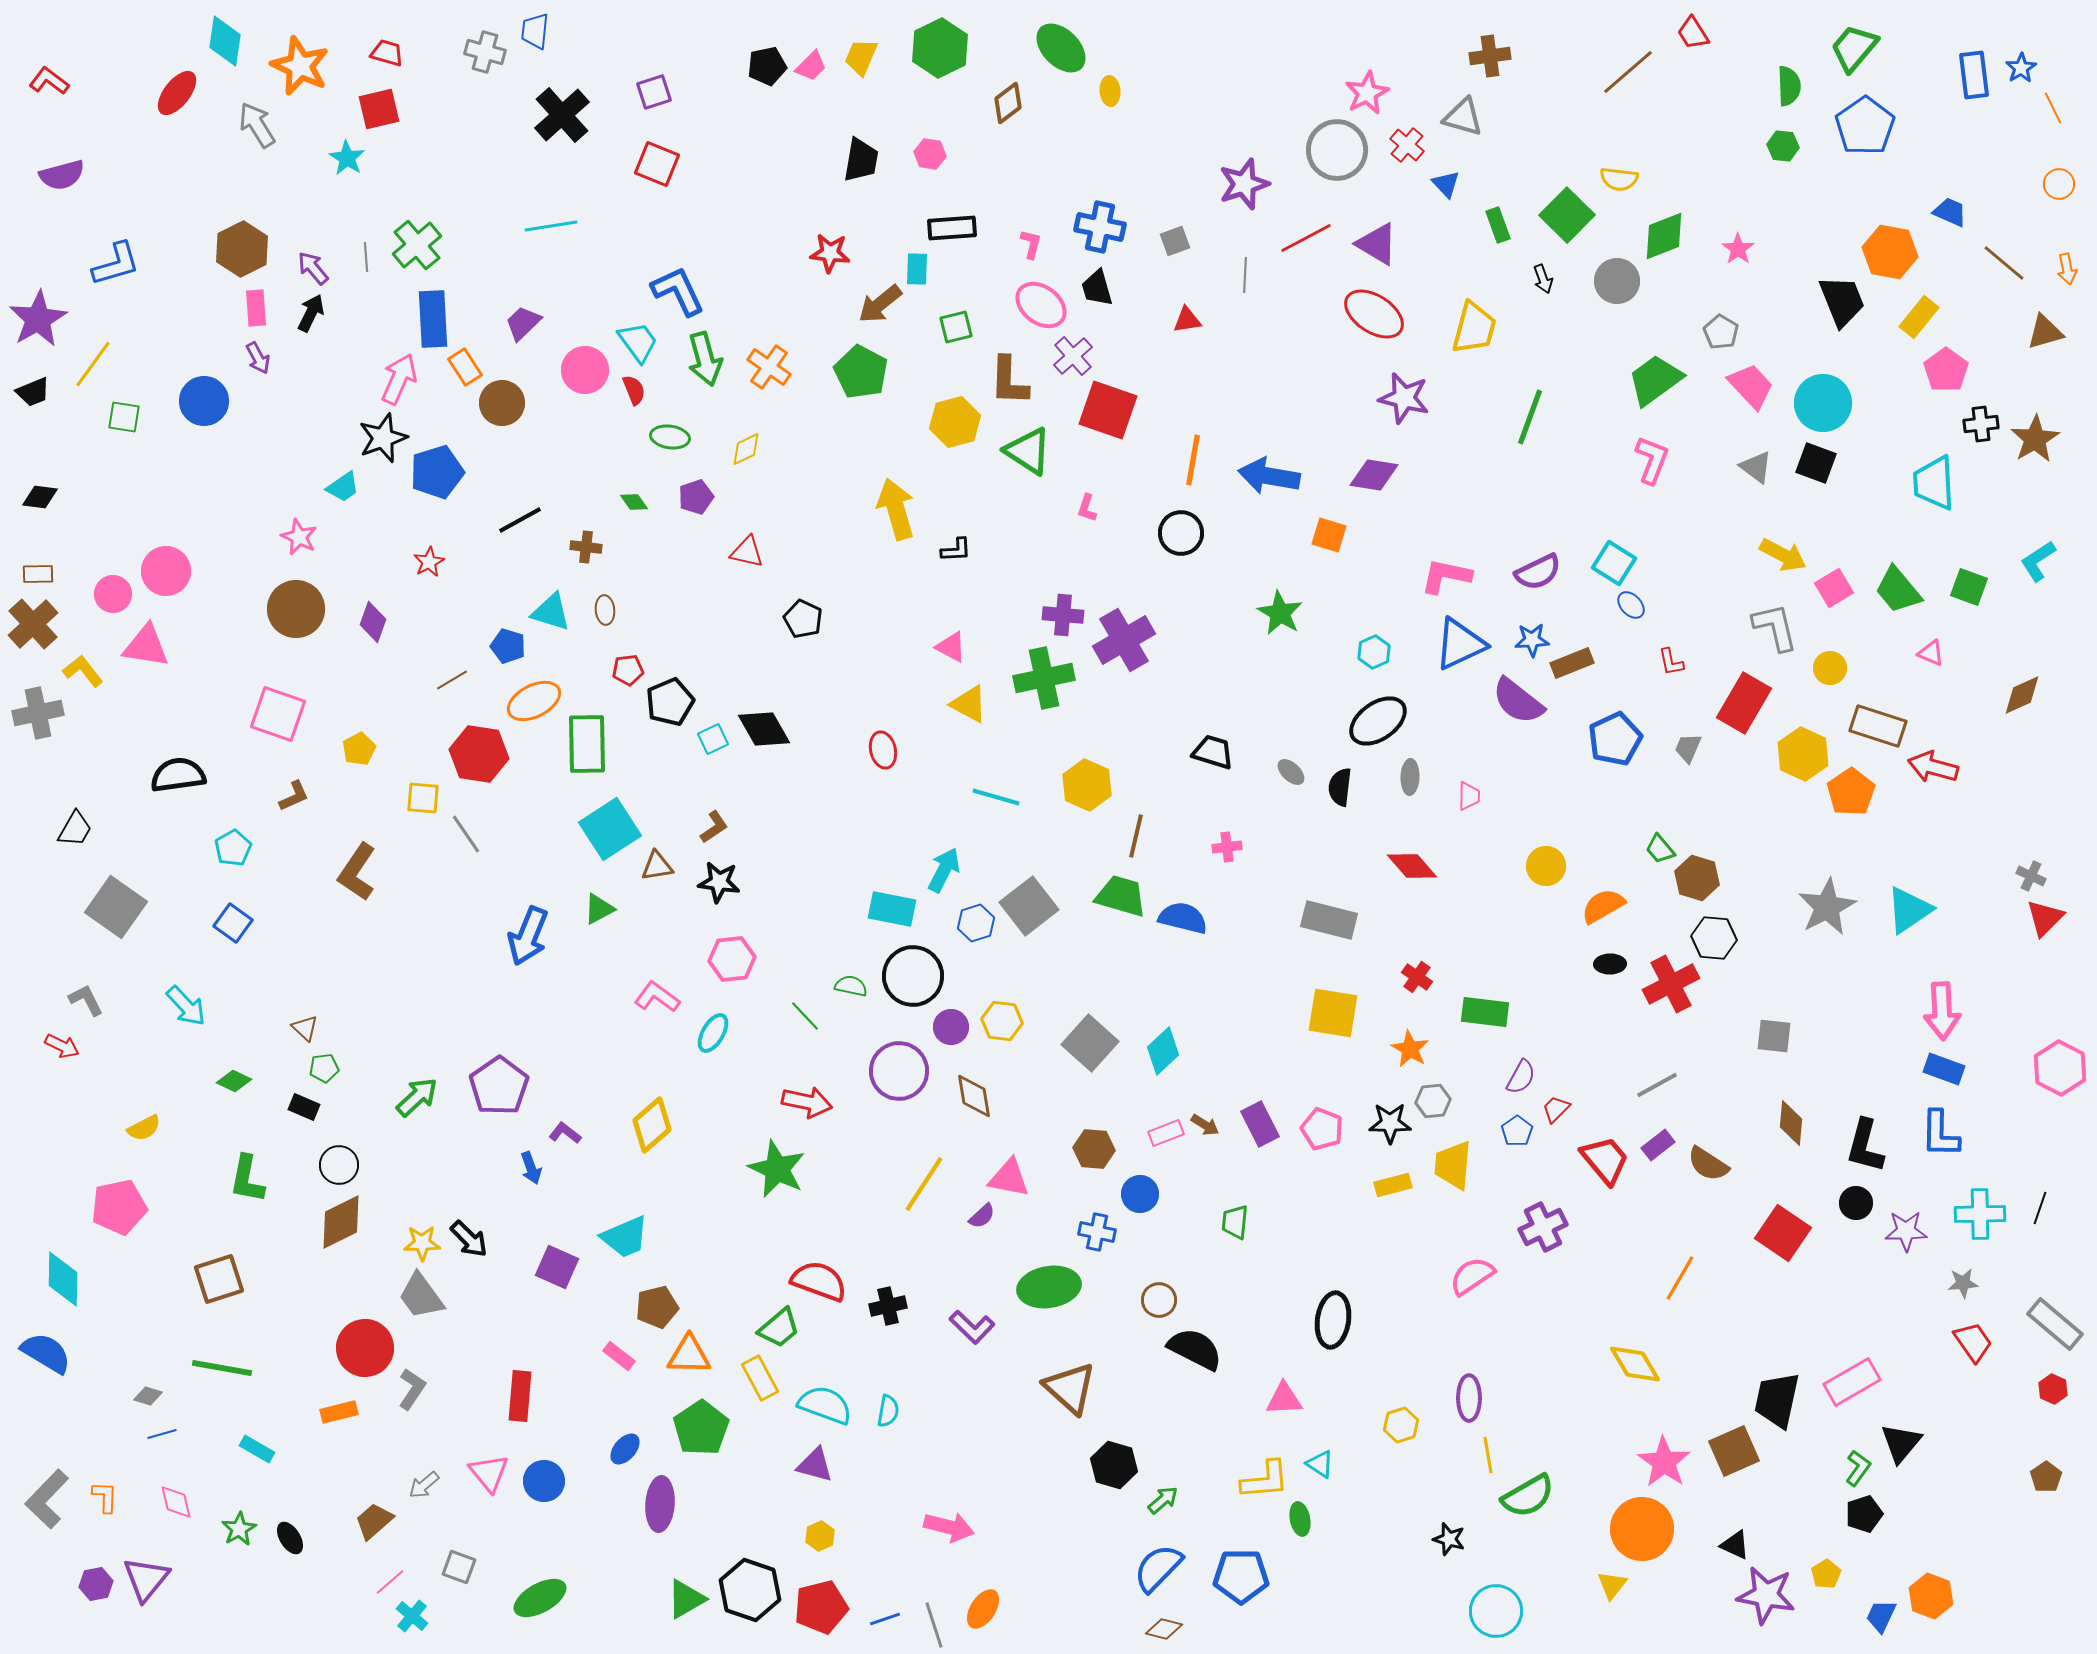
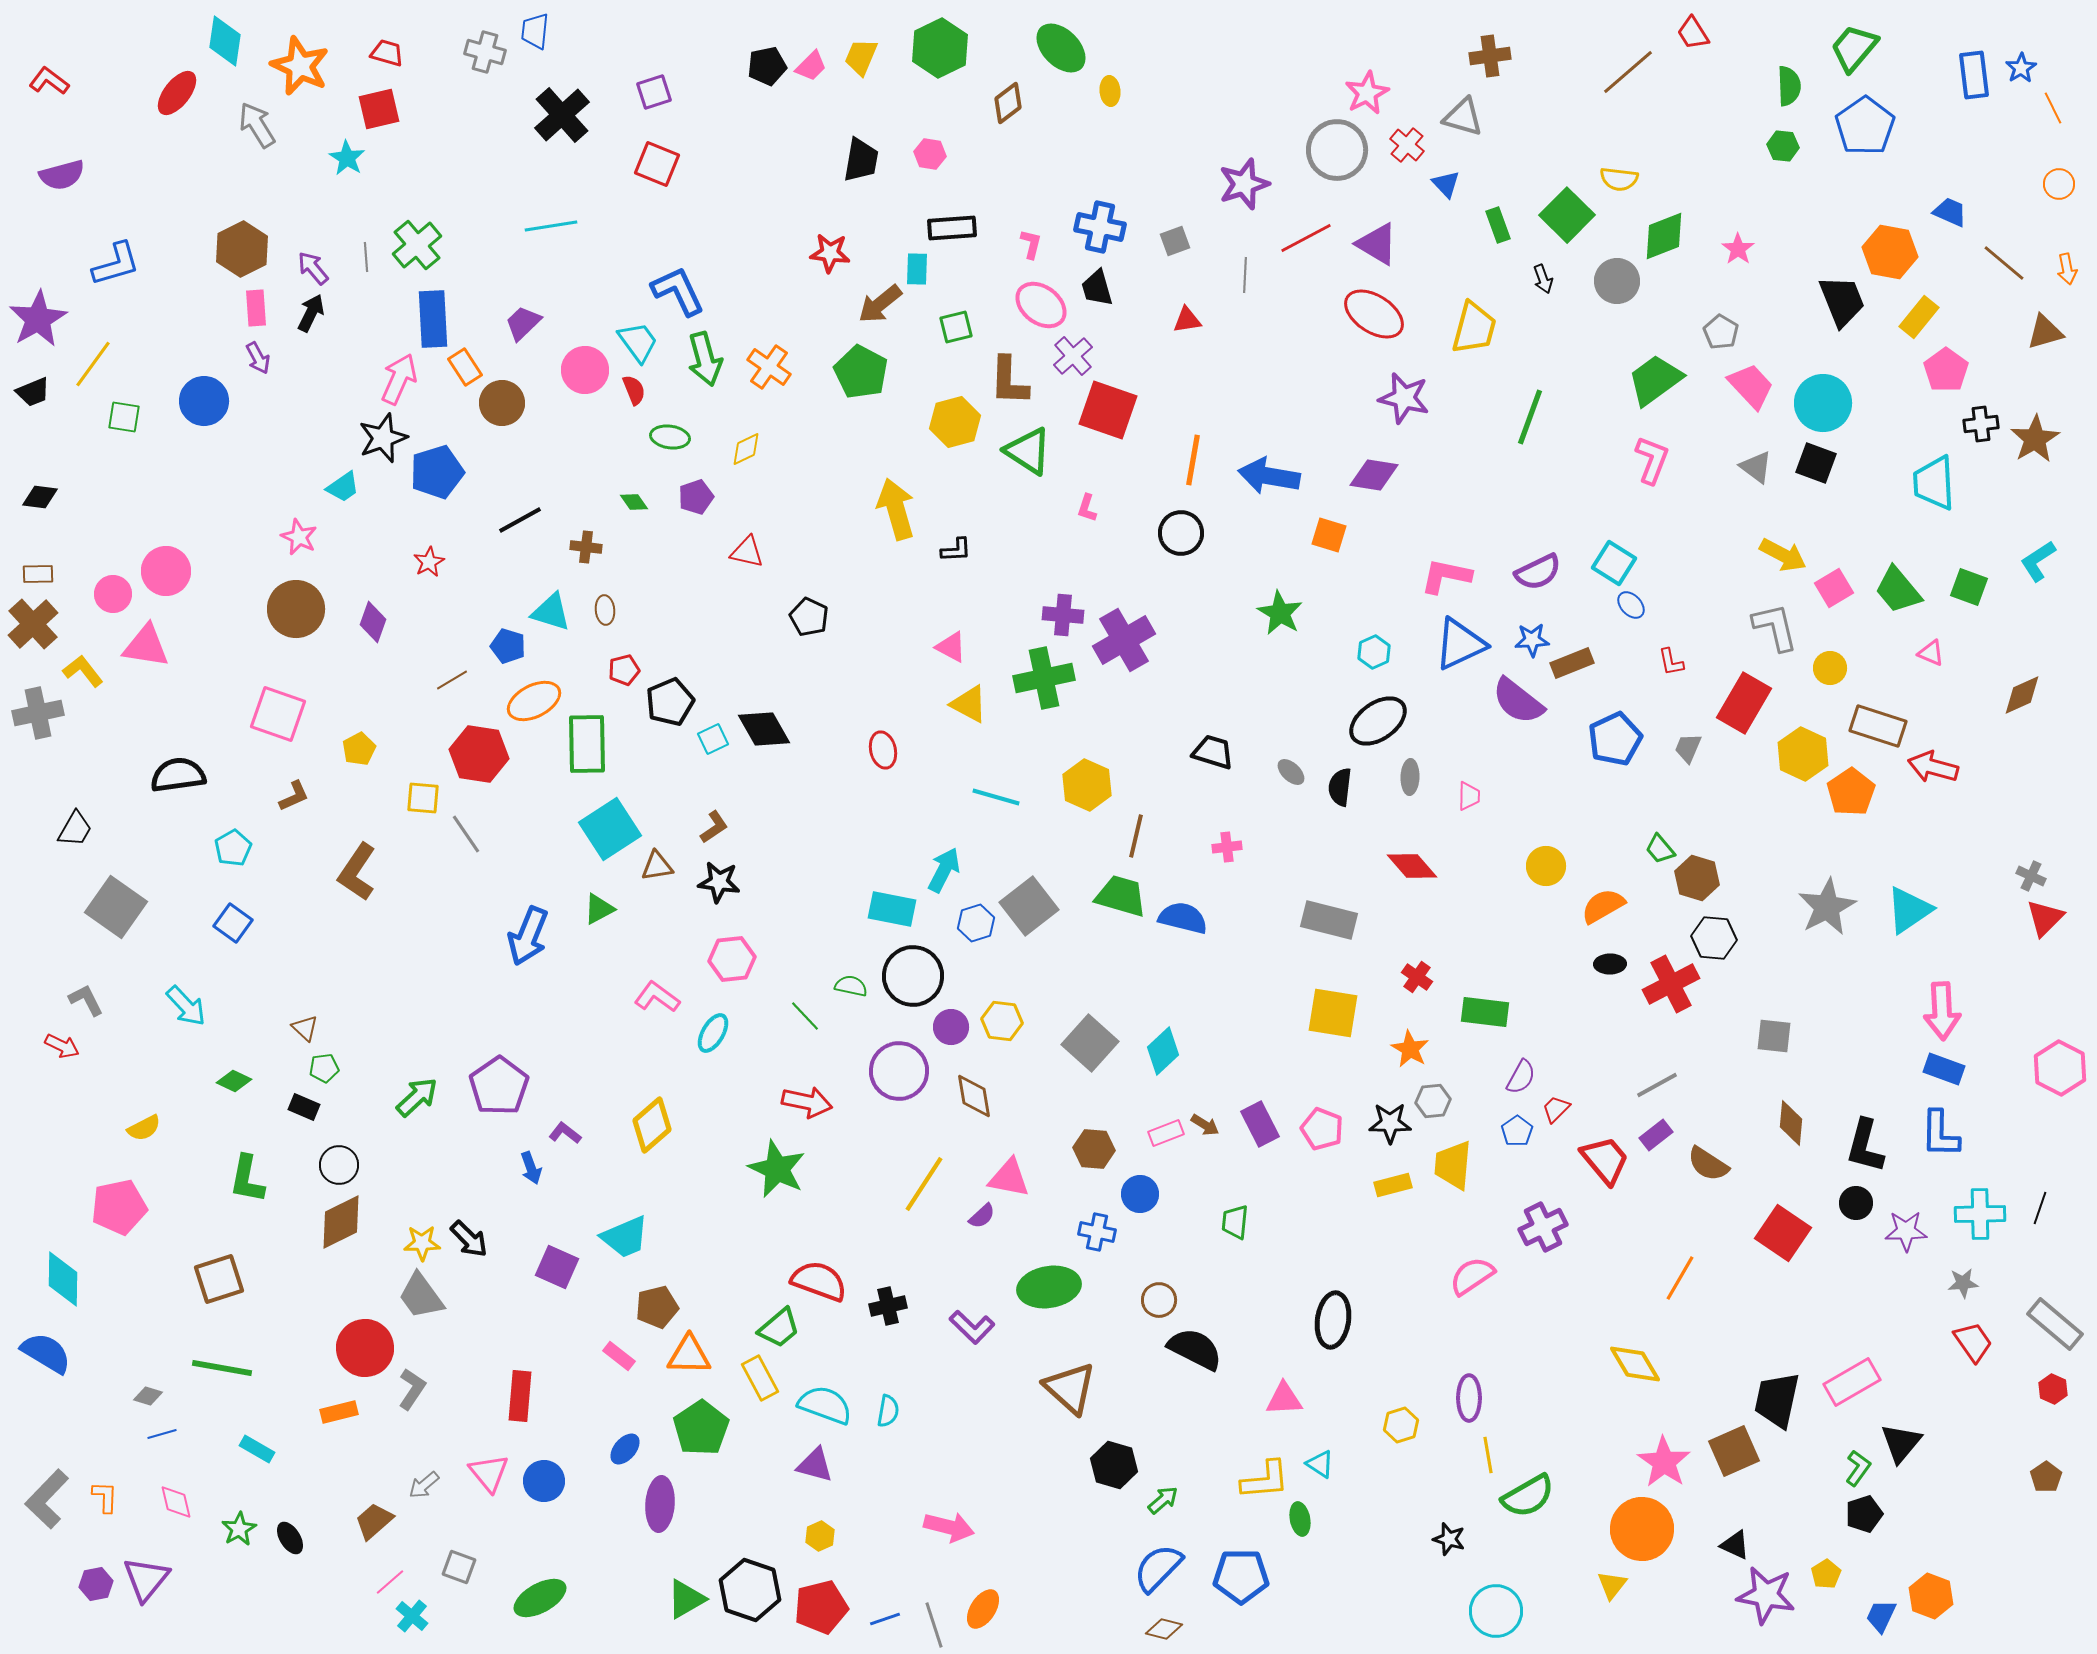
black pentagon at (803, 619): moved 6 px right, 2 px up
red pentagon at (628, 670): moved 4 px left; rotated 8 degrees counterclockwise
purple rectangle at (1658, 1145): moved 2 px left, 10 px up
